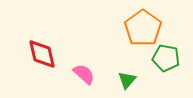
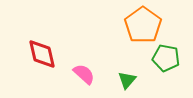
orange pentagon: moved 3 px up
